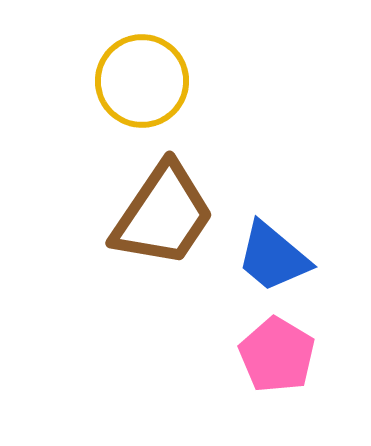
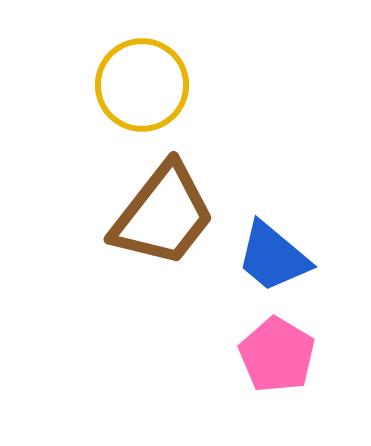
yellow circle: moved 4 px down
brown trapezoid: rotated 4 degrees clockwise
